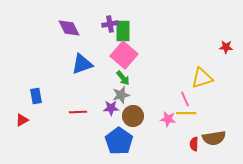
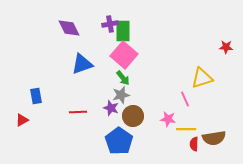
purple star: rotated 21 degrees clockwise
yellow line: moved 16 px down
